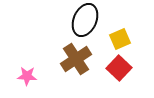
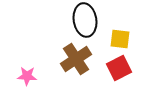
black ellipse: rotated 32 degrees counterclockwise
yellow square: rotated 30 degrees clockwise
red square: rotated 20 degrees clockwise
